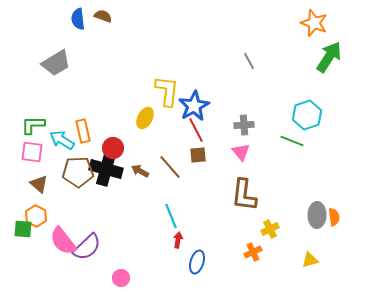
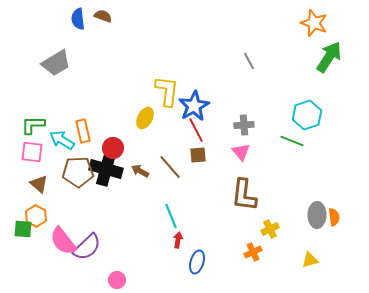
pink circle: moved 4 px left, 2 px down
